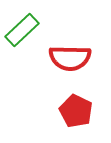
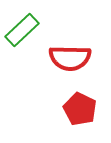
red pentagon: moved 4 px right, 2 px up
